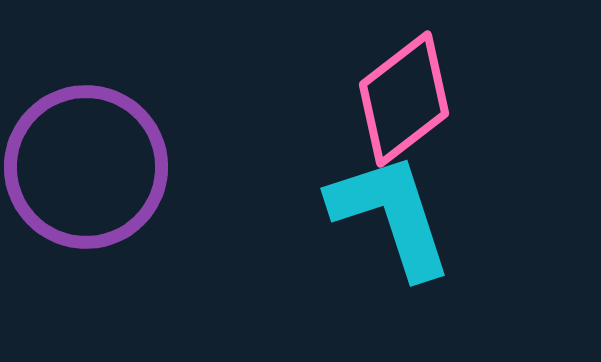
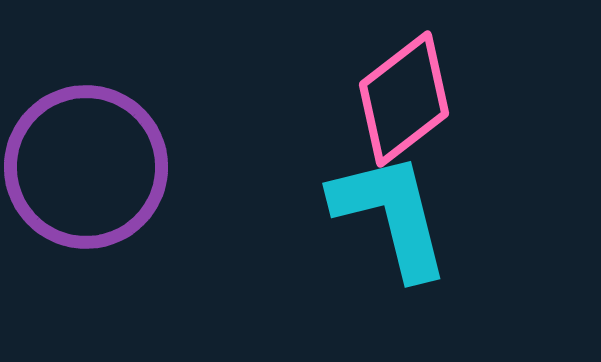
cyan L-shape: rotated 4 degrees clockwise
